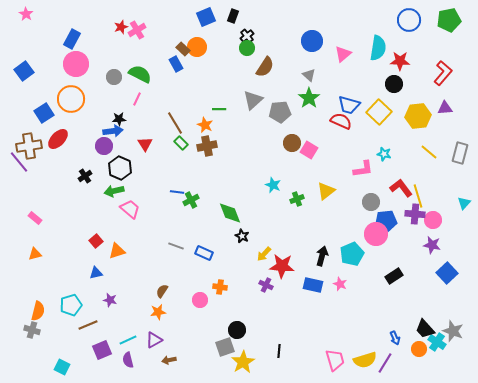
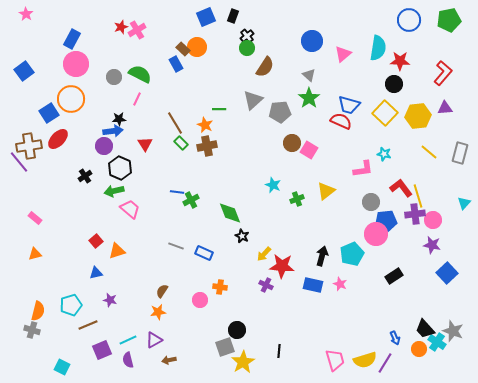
yellow square at (379, 112): moved 6 px right, 1 px down
blue square at (44, 113): moved 5 px right
purple cross at (415, 214): rotated 12 degrees counterclockwise
